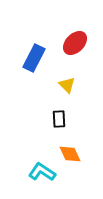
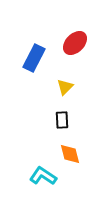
yellow triangle: moved 2 px left, 2 px down; rotated 30 degrees clockwise
black rectangle: moved 3 px right, 1 px down
orange diamond: rotated 10 degrees clockwise
cyan L-shape: moved 1 px right, 4 px down
